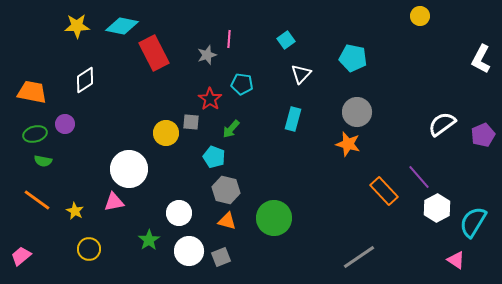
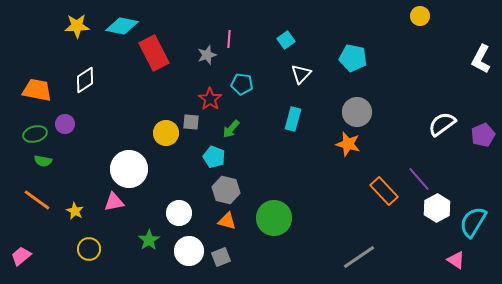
orange trapezoid at (32, 92): moved 5 px right, 2 px up
purple line at (419, 177): moved 2 px down
